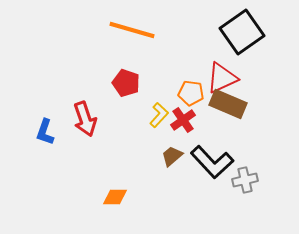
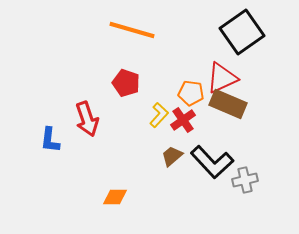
red arrow: moved 2 px right
blue L-shape: moved 5 px right, 8 px down; rotated 12 degrees counterclockwise
